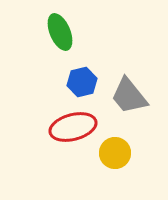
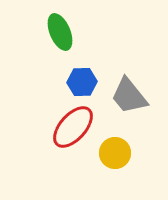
blue hexagon: rotated 12 degrees clockwise
red ellipse: rotated 33 degrees counterclockwise
